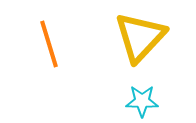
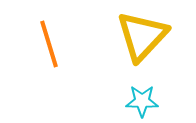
yellow triangle: moved 2 px right, 1 px up
